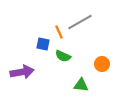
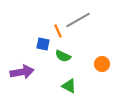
gray line: moved 2 px left, 2 px up
orange line: moved 1 px left, 1 px up
green triangle: moved 12 px left, 1 px down; rotated 21 degrees clockwise
